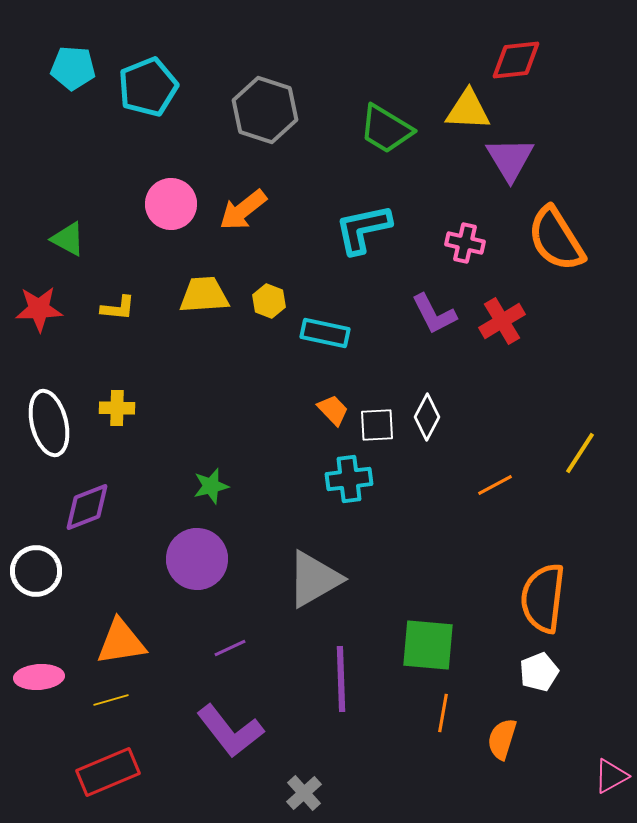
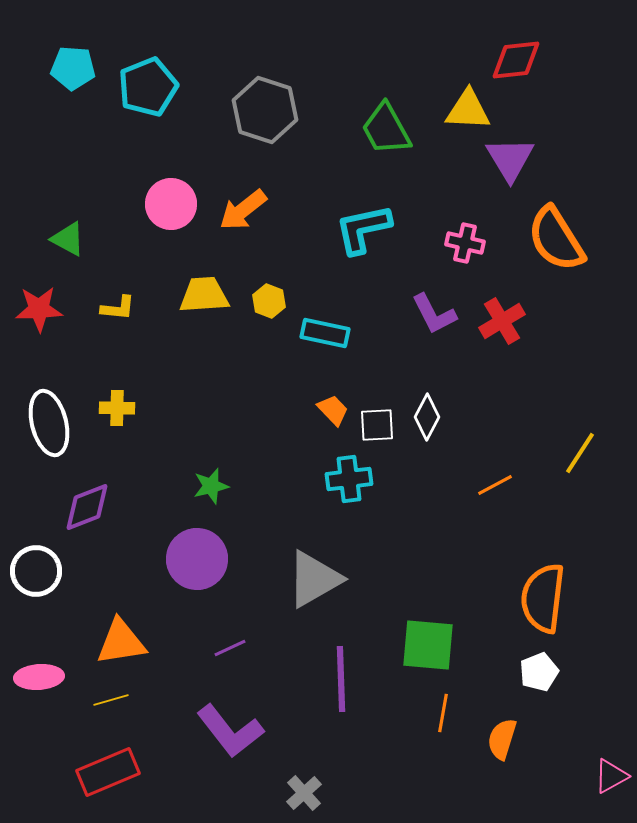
green trapezoid at (386, 129): rotated 30 degrees clockwise
